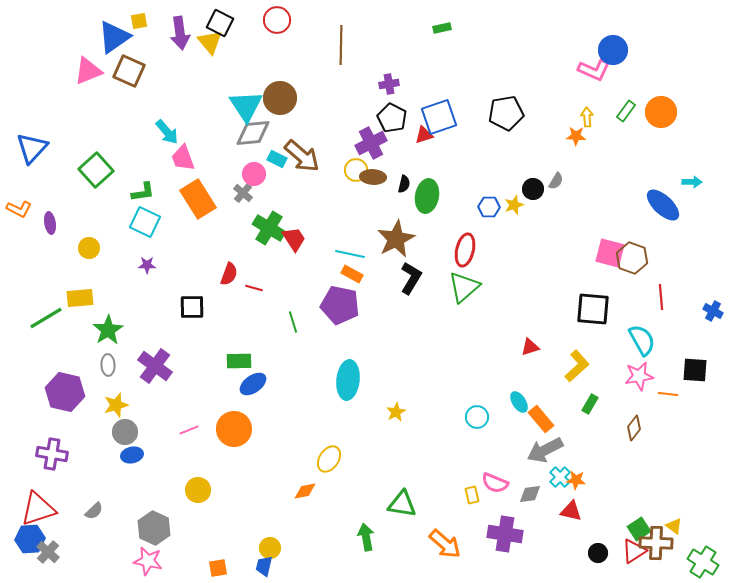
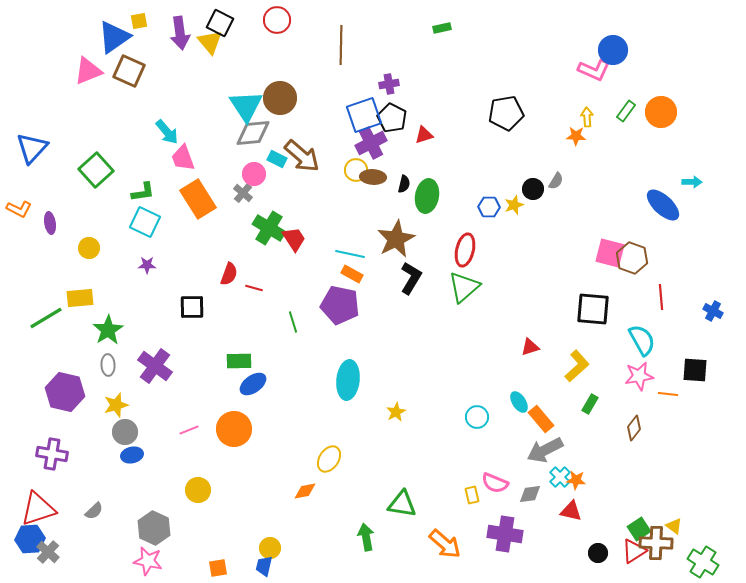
blue square at (439, 117): moved 75 px left, 2 px up
